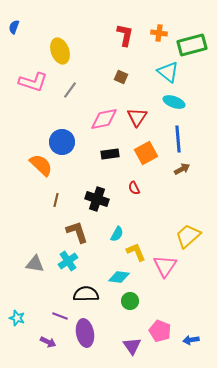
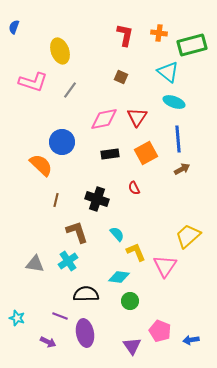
cyan semicircle: rotated 70 degrees counterclockwise
